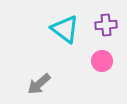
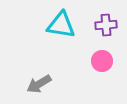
cyan triangle: moved 4 px left, 4 px up; rotated 28 degrees counterclockwise
gray arrow: rotated 10 degrees clockwise
